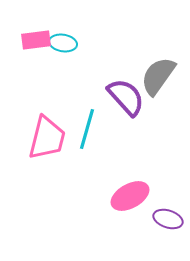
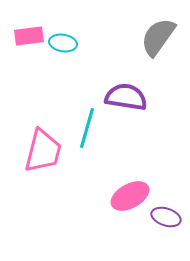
pink rectangle: moved 7 px left, 4 px up
gray semicircle: moved 39 px up
purple semicircle: rotated 39 degrees counterclockwise
cyan line: moved 1 px up
pink trapezoid: moved 4 px left, 13 px down
purple ellipse: moved 2 px left, 2 px up
